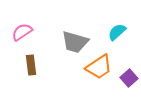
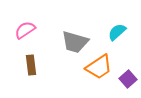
pink semicircle: moved 3 px right, 2 px up
purple square: moved 1 px left, 1 px down
